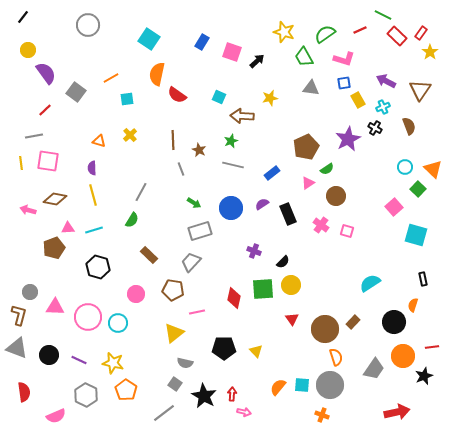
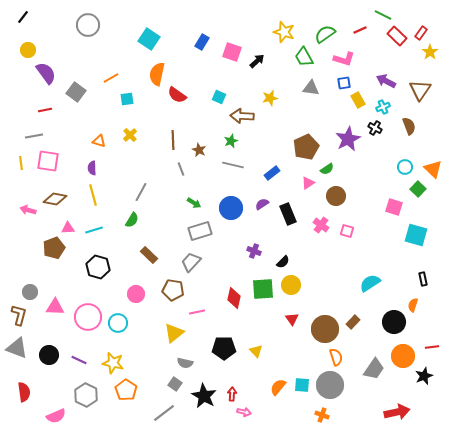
red line at (45, 110): rotated 32 degrees clockwise
pink square at (394, 207): rotated 30 degrees counterclockwise
